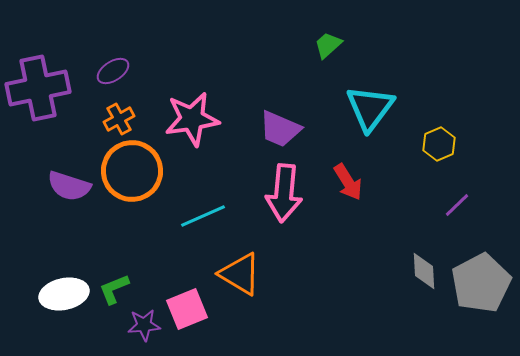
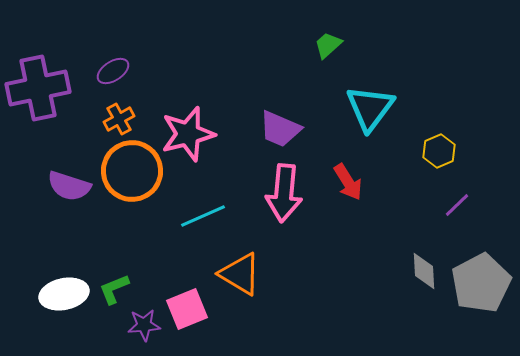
pink star: moved 4 px left, 15 px down; rotated 6 degrees counterclockwise
yellow hexagon: moved 7 px down
